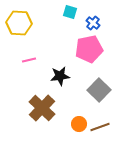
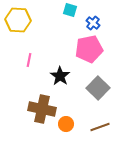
cyan square: moved 2 px up
yellow hexagon: moved 1 px left, 3 px up
pink line: rotated 64 degrees counterclockwise
black star: rotated 30 degrees counterclockwise
gray square: moved 1 px left, 2 px up
brown cross: moved 1 px down; rotated 32 degrees counterclockwise
orange circle: moved 13 px left
